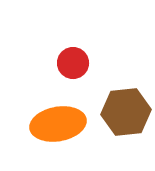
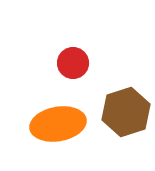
brown hexagon: rotated 12 degrees counterclockwise
